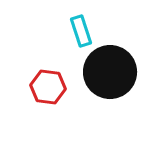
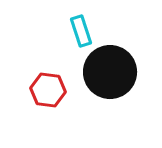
red hexagon: moved 3 px down
